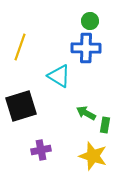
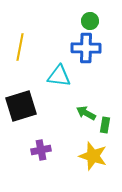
yellow line: rotated 8 degrees counterclockwise
cyan triangle: rotated 25 degrees counterclockwise
